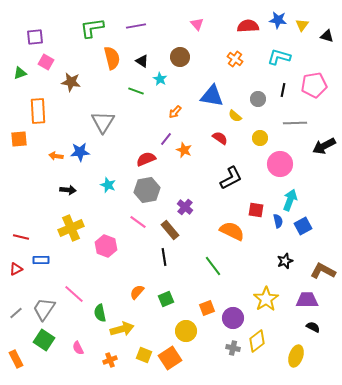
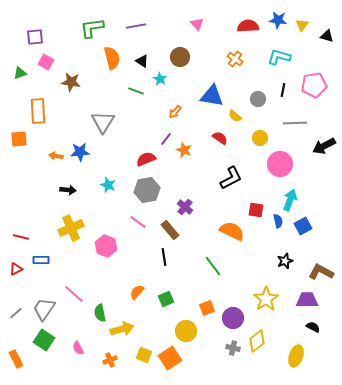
brown L-shape at (323, 271): moved 2 px left, 1 px down
